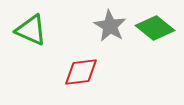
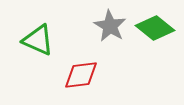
green triangle: moved 7 px right, 10 px down
red diamond: moved 3 px down
